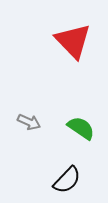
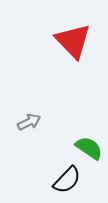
gray arrow: rotated 50 degrees counterclockwise
green semicircle: moved 8 px right, 20 px down
